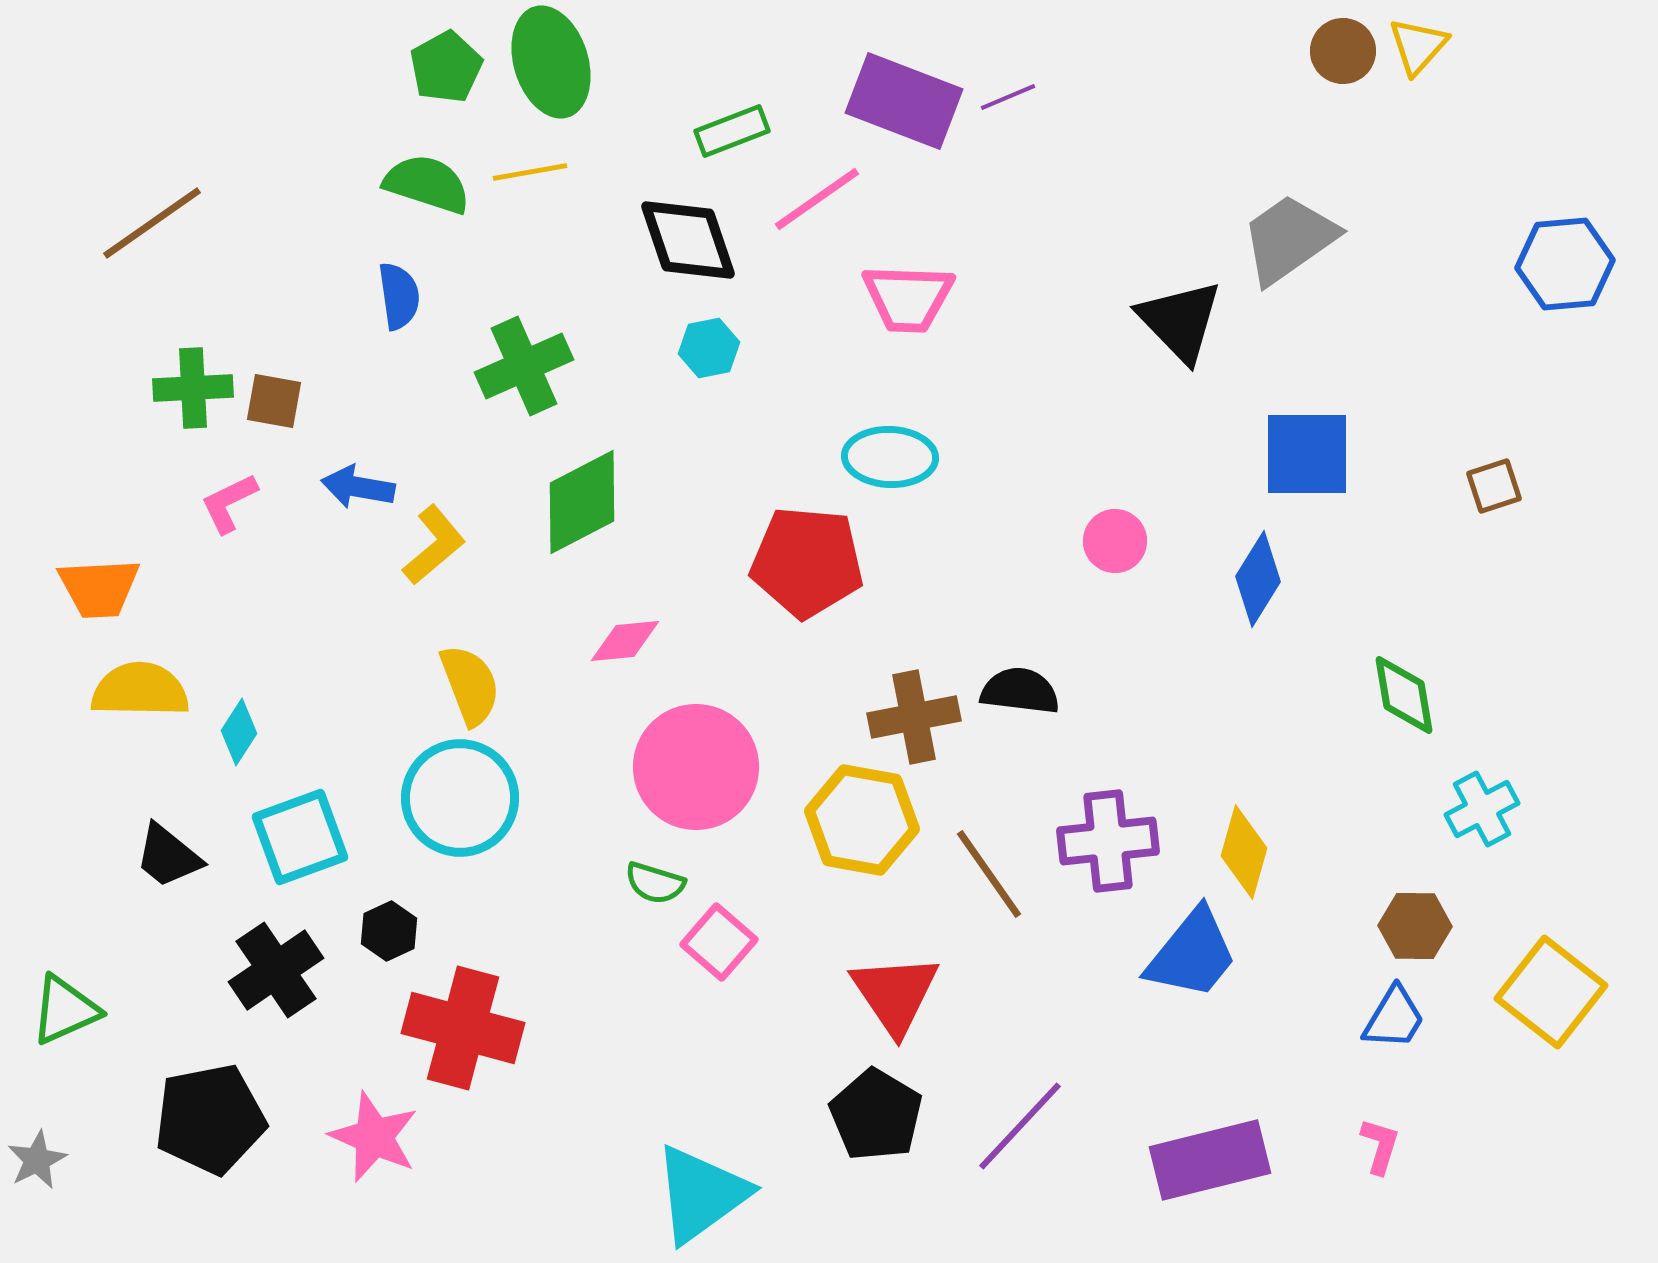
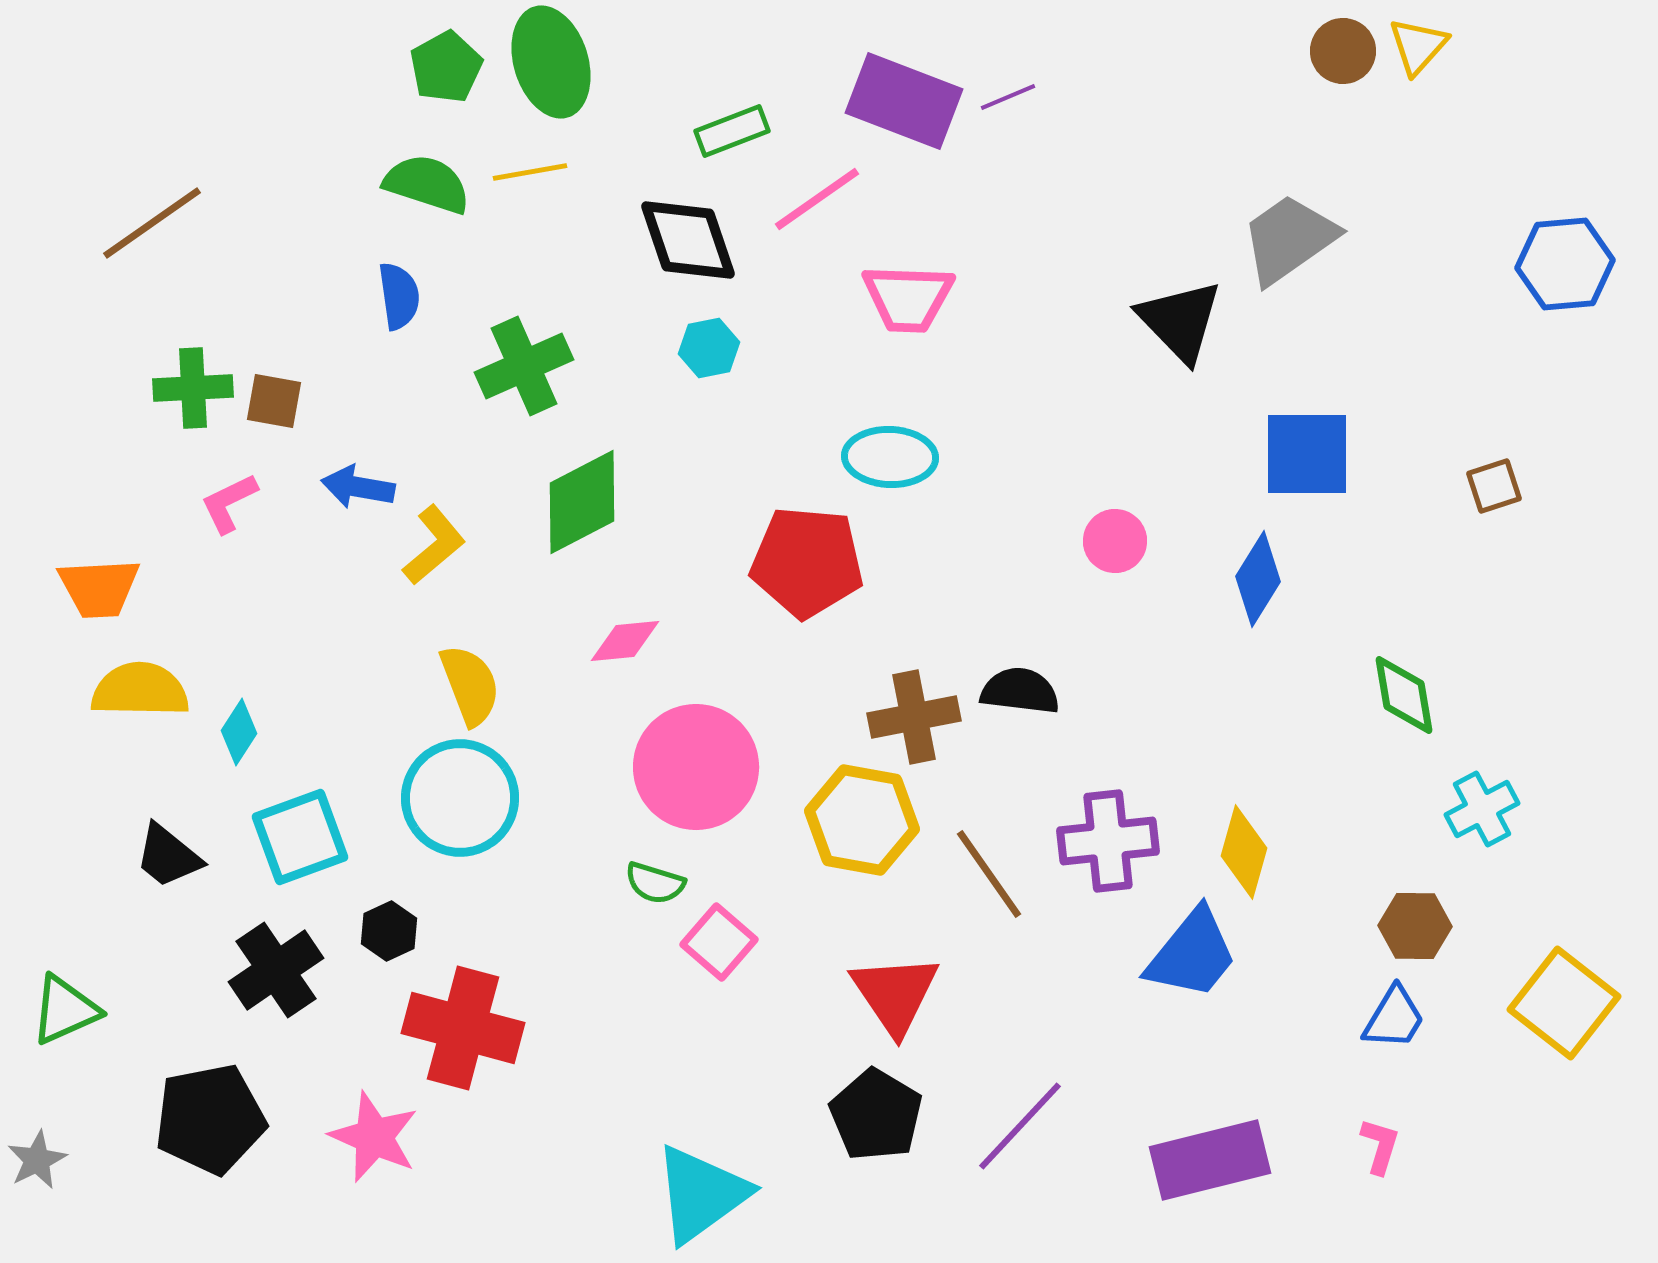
yellow square at (1551, 992): moved 13 px right, 11 px down
